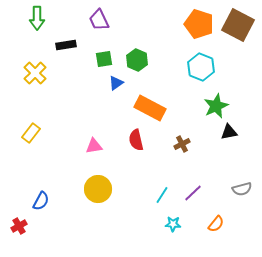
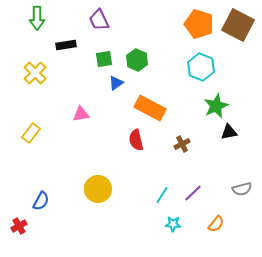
pink triangle: moved 13 px left, 32 px up
